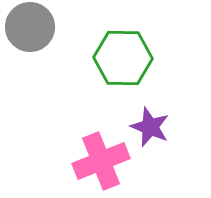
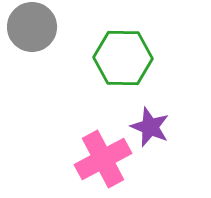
gray circle: moved 2 px right
pink cross: moved 2 px right, 2 px up; rotated 6 degrees counterclockwise
